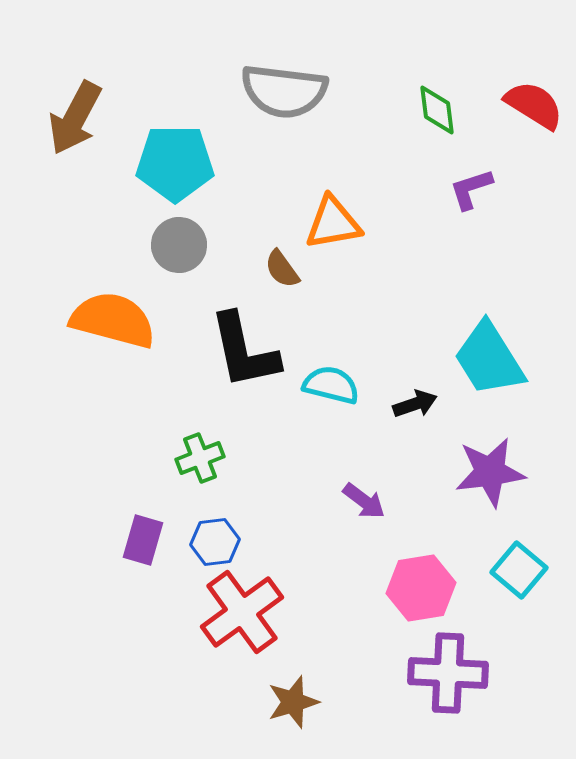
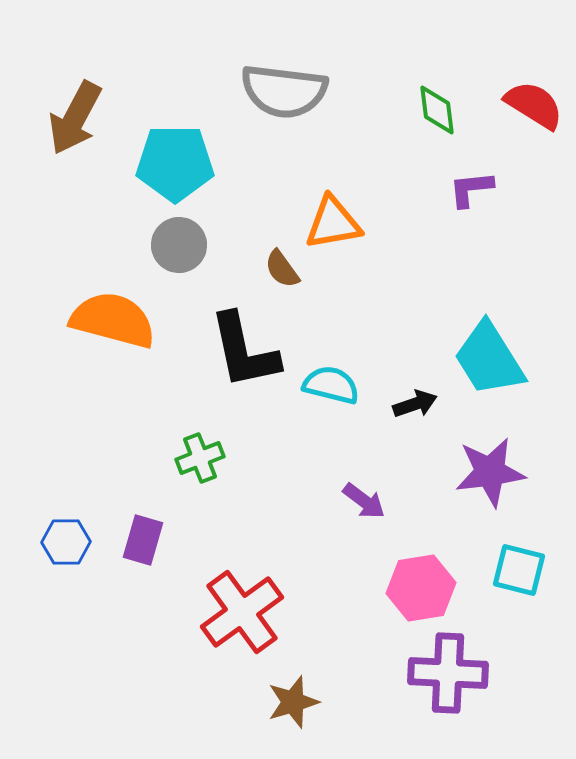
purple L-shape: rotated 12 degrees clockwise
blue hexagon: moved 149 px left; rotated 6 degrees clockwise
cyan square: rotated 26 degrees counterclockwise
